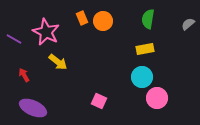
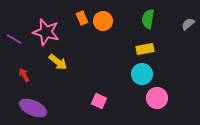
pink star: rotated 12 degrees counterclockwise
cyan circle: moved 3 px up
